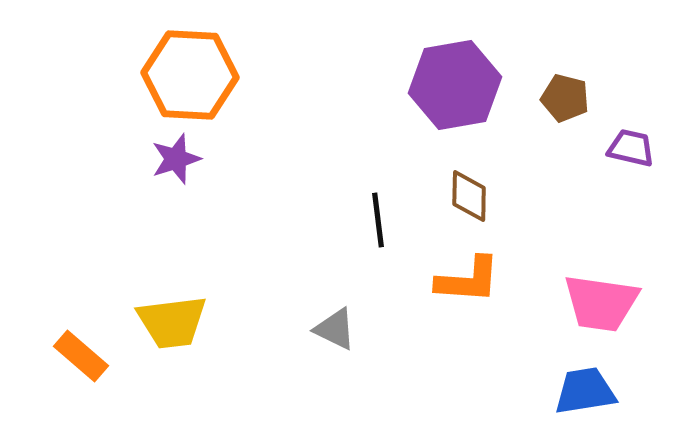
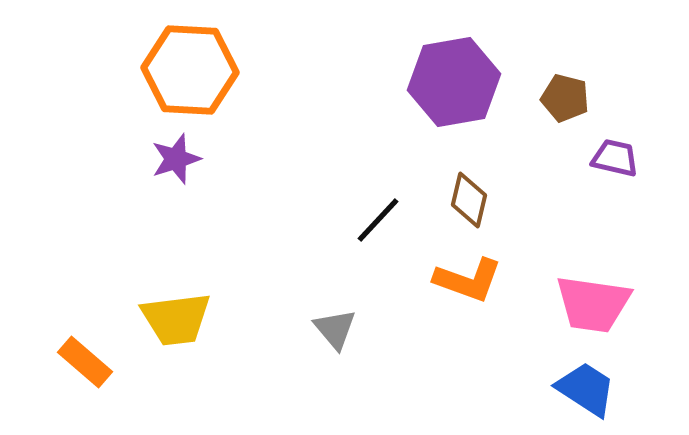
orange hexagon: moved 5 px up
purple hexagon: moved 1 px left, 3 px up
purple trapezoid: moved 16 px left, 10 px down
brown diamond: moved 4 px down; rotated 12 degrees clockwise
black line: rotated 50 degrees clockwise
orange L-shape: rotated 16 degrees clockwise
pink trapezoid: moved 8 px left, 1 px down
yellow trapezoid: moved 4 px right, 3 px up
gray triangle: rotated 24 degrees clockwise
orange rectangle: moved 4 px right, 6 px down
blue trapezoid: moved 1 px right, 2 px up; rotated 42 degrees clockwise
